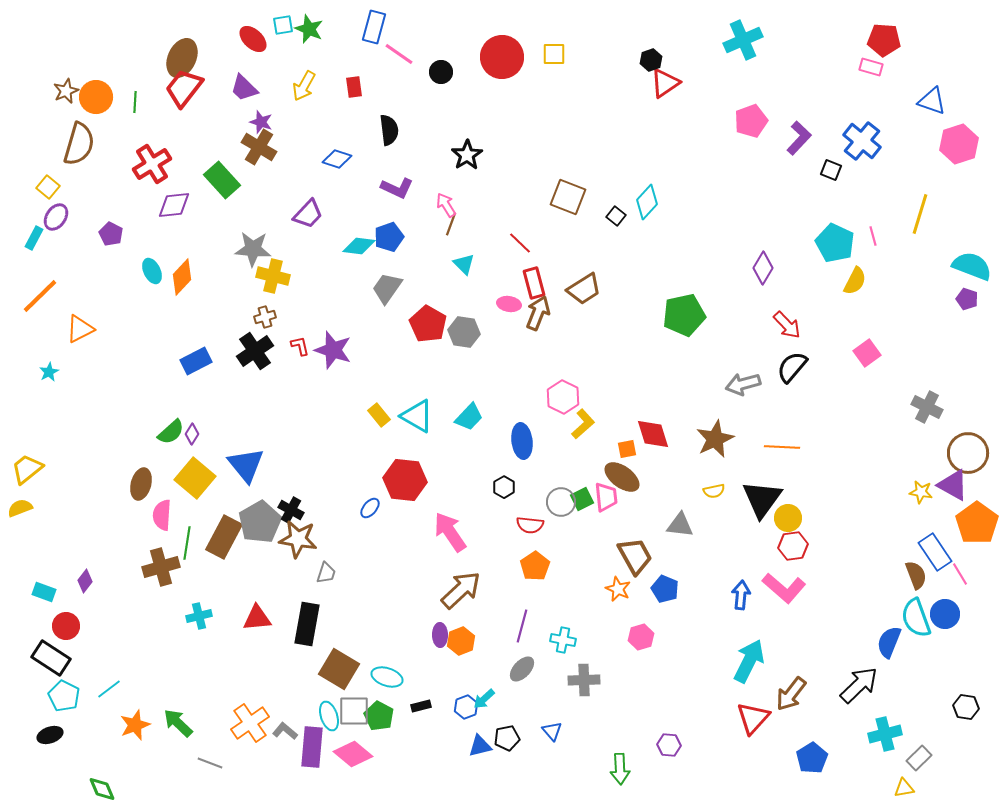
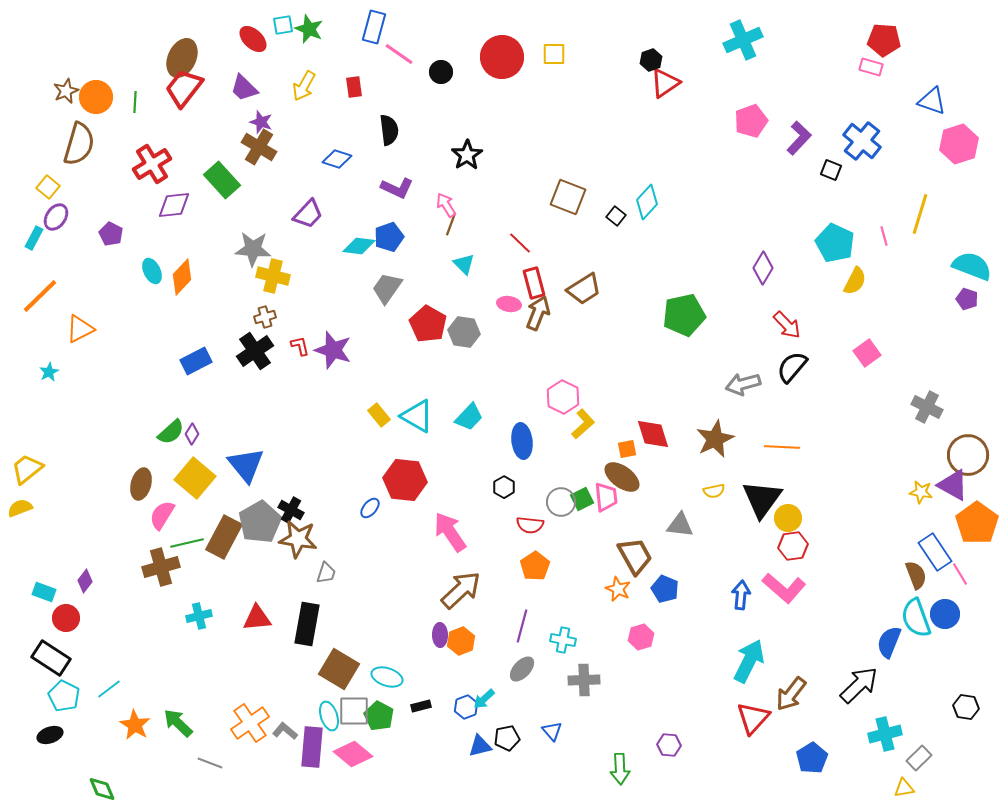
pink line at (873, 236): moved 11 px right
brown circle at (968, 453): moved 2 px down
pink semicircle at (162, 515): rotated 28 degrees clockwise
green line at (187, 543): rotated 68 degrees clockwise
red circle at (66, 626): moved 8 px up
orange star at (135, 725): rotated 20 degrees counterclockwise
